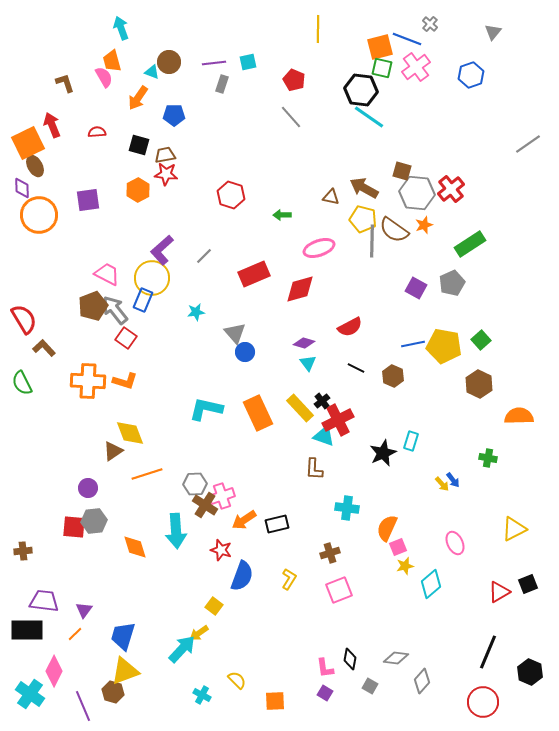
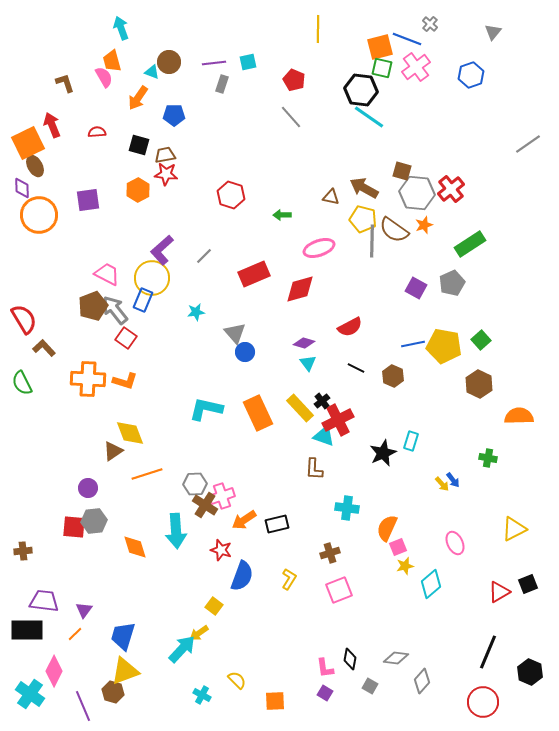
orange cross at (88, 381): moved 2 px up
